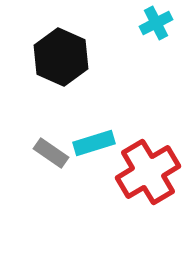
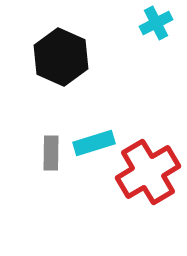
gray rectangle: rotated 56 degrees clockwise
